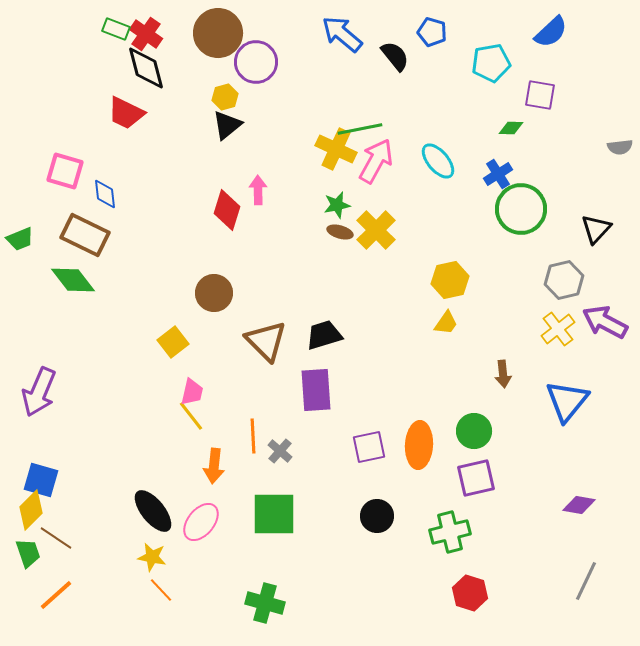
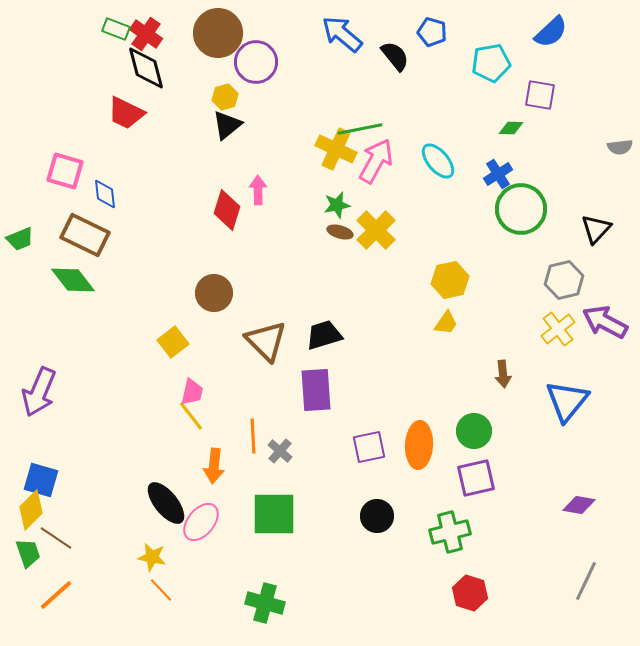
black ellipse at (153, 511): moved 13 px right, 8 px up
